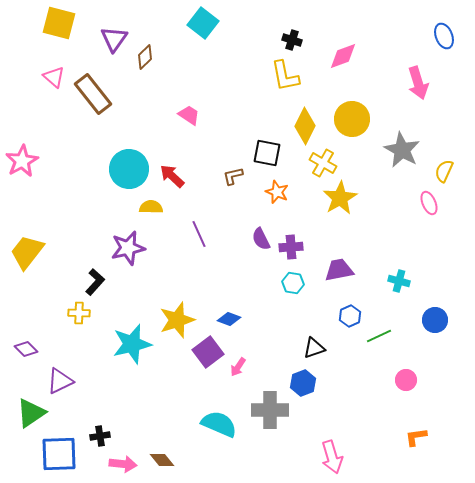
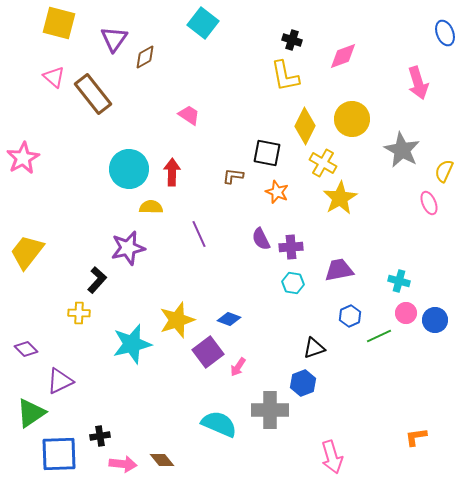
blue ellipse at (444, 36): moved 1 px right, 3 px up
brown diamond at (145, 57): rotated 15 degrees clockwise
pink star at (22, 161): moved 1 px right, 3 px up
red arrow at (172, 176): moved 4 px up; rotated 48 degrees clockwise
brown L-shape at (233, 176): rotated 20 degrees clockwise
black L-shape at (95, 282): moved 2 px right, 2 px up
pink circle at (406, 380): moved 67 px up
